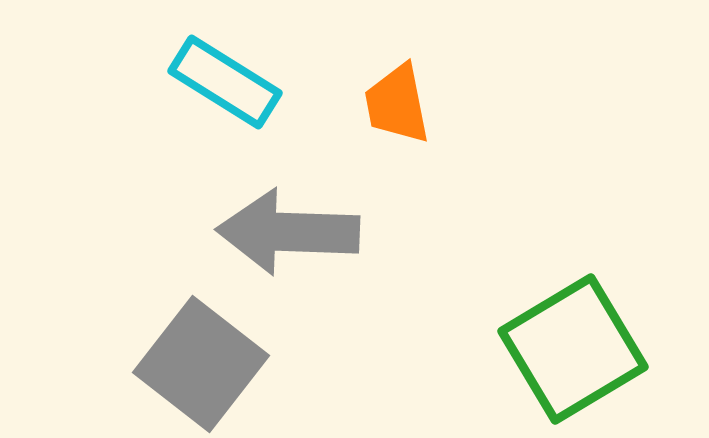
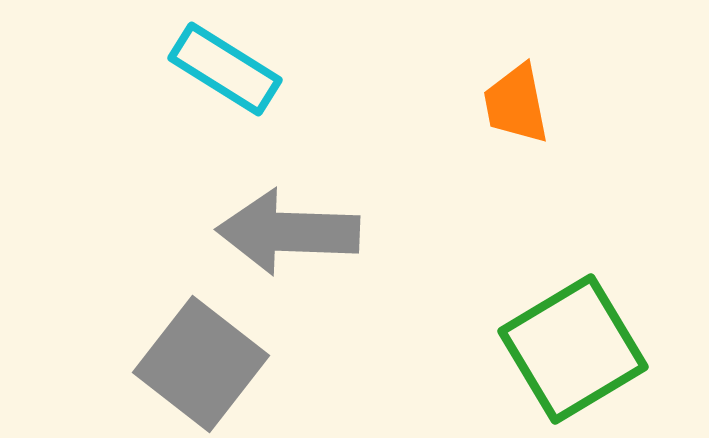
cyan rectangle: moved 13 px up
orange trapezoid: moved 119 px right
